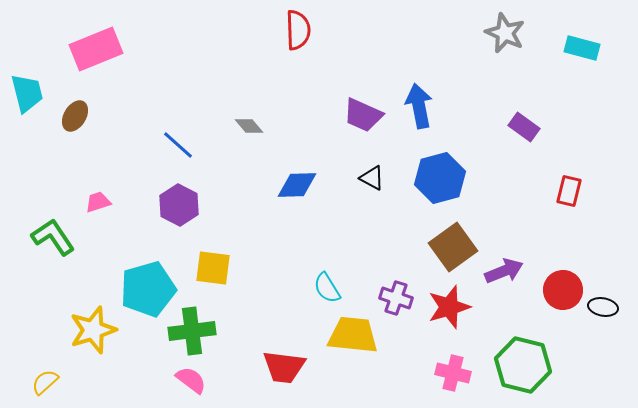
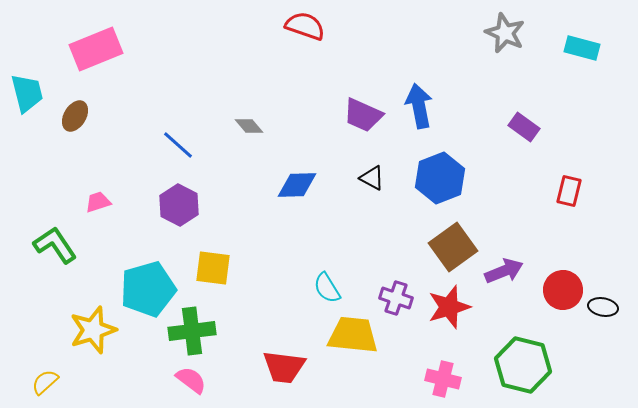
red semicircle: moved 7 px right, 4 px up; rotated 69 degrees counterclockwise
blue hexagon: rotated 6 degrees counterclockwise
green L-shape: moved 2 px right, 8 px down
pink cross: moved 10 px left, 6 px down
